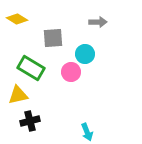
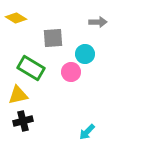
yellow diamond: moved 1 px left, 1 px up
black cross: moved 7 px left
cyan arrow: rotated 66 degrees clockwise
